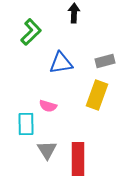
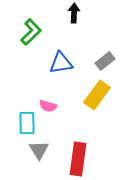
gray rectangle: rotated 24 degrees counterclockwise
yellow rectangle: rotated 16 degrees clockwise
cyan rectangle: moved 1 px right, 1 px up
gray triangle: moved 8 px left
red rectangle: rotated 8 degrees clockwise
